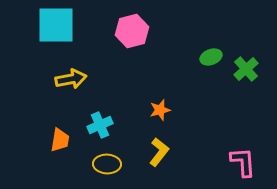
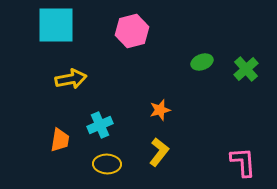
green ellipse: moved 9 px left, 5 px down
